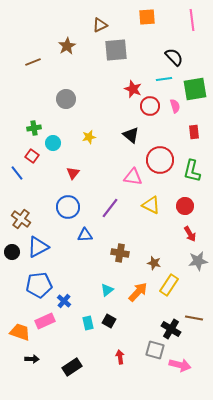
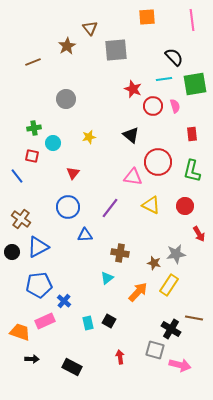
brown triangle at (100, 25): moved 10 px left, 3 px down; rotated 42 degrees counterclockwise
green square at (195, 89): moved 5 px up
red circle at (150, 106): moved 3 px right
red rectangle at (194, 132): moved 2 px left, 2 px down
red square at (32, 156): rotated 24 degrees counterclockwise
red circle at (160, 160): moved 2 px left, 2 px down
blue line at (17, 173): moved 3 px down
red arrow at (190, 234): moved 9 px right
gray star at (198, 261): moved 22 px left, 7 px up
cyan triangle at (107, 290): moved 12 px up
black rectangle at (72, 367): rotated 60 degrees clockwise
